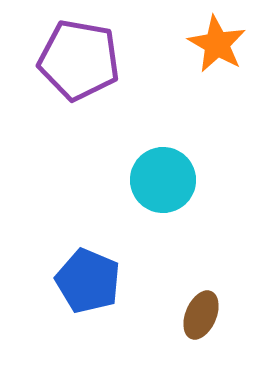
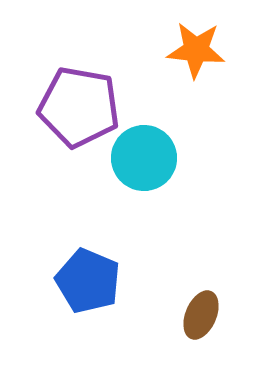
orange star: moved 21 px left, 6 px down; rotated 24 degrees counterclockwise
purple pentagon: moved 47 px down
cyan circle: moved 19 px left, 22 px up
